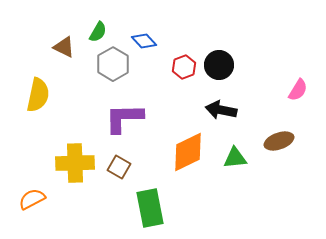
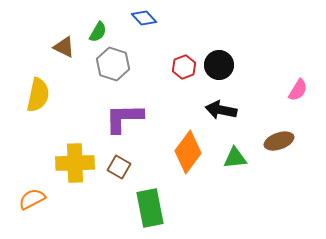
blue diamond: moved 23 px up
gray hexagon: rotated 12 degrees counterclockwise
orange diamond: rotated 27 degrees counterclockwise
